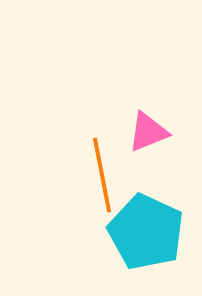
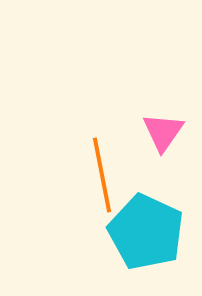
pink triangle: moved 15 px right; rotated 33 degrees counterclockwise
